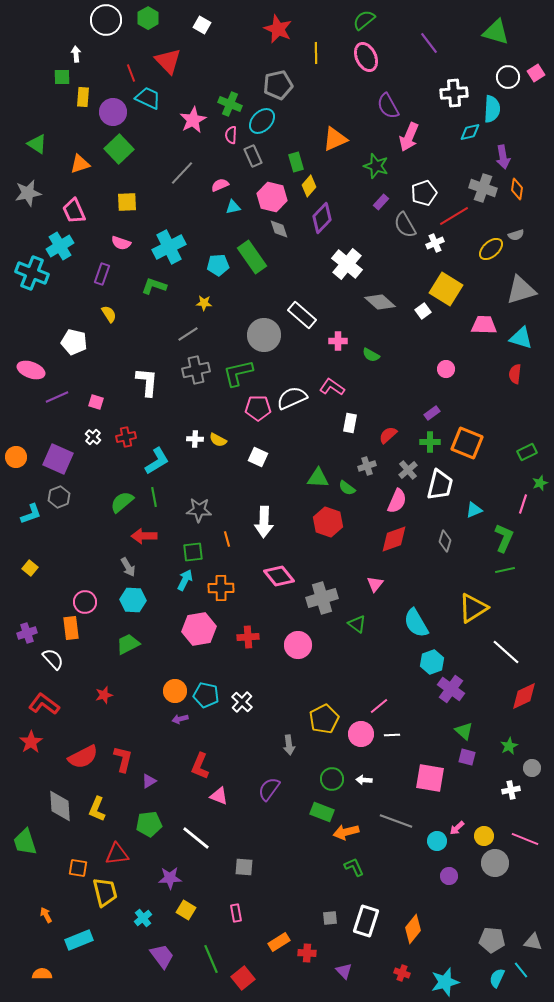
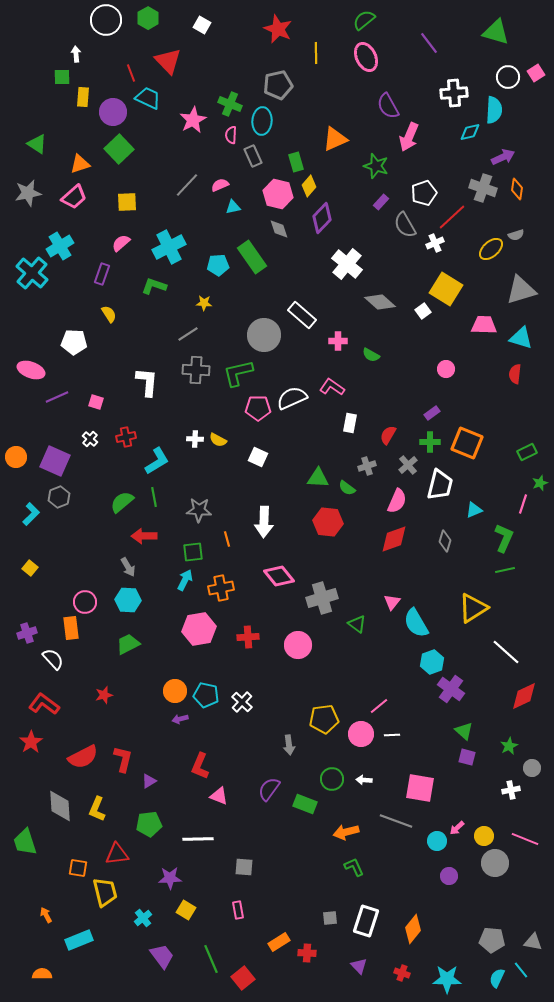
cyan semicircle at (492, 109): moved 2 px right, 1 px down
cyan ellipse at (262, 121): rotated 40 degrees counterclockwise
purple arrow at (503, 157): rotated 105 degrees counterclockwise
gray line at (182, 173): moved 5 px right, 12 px down
pink hexagon at (272, 197): moved 6 px right, 3 px up
pink trapezoid at (74, 211): moved 14 px up; rotated 108 degrees counterclockwise
red line at (454, 216): moved 2 px left, 1 px down; rotated 12 degrees counterclockwise
pink semicircle at (121, 243): rotated 120 degrees clockwise
cyan cross at (32, 273): rotated 20 degrees clockwise
white pentagon at (74, 342): rotated 10 degrees counterclockwise
gray cross at (196, 370): rotated 16 degrees clockwise
red semicircle at (388, 435): rotated 18 degrees counterclockwise
white cross at (93, 437): moved 3 px left, 2 px down
purple square at (58, 459): moved 3 px left, 2 px down
gray cross at (408, 470): moved 5 px up
cyan L-shape at (31, 514): rotated 25 degrees counterclockwise
red hexagon at (328, 522): rotated 12 degrees counterclockwise
pink triangle at (375, 584): moved 17 px right, 18 px down
orange cross at (221, 588): rotated 10 degrees counterclockwise
cyan hexagon at (133, 600): moved 5 px left
yellow pentagon at (324, 719): rotated 20 degrees clockwise
pink square at (430, 778): moved 10 px left, 10 px down
green rectangle at (322, 812): moved 17 px left, 8 px up
white line at (196, 838): moved 2 px right, 1 px down; rotated 40 degrees counterclockwise
pink rectangle at (236, 913): moved 2 px right, 3 px up
purple triangle at (344, 971): moved 15 px right, 5 px up
cyan star at (445, 982): moved 2 px right, 3 px up; rotated 16 degrees clockwise
